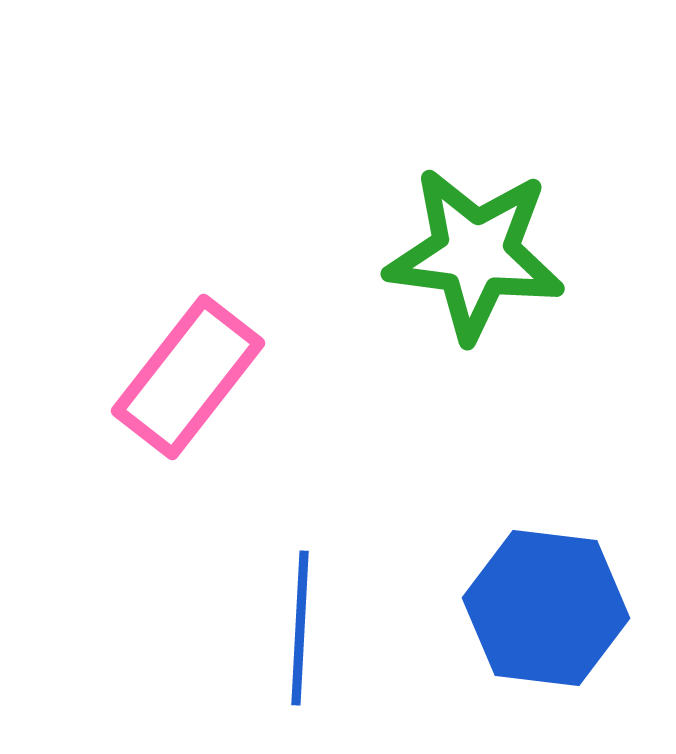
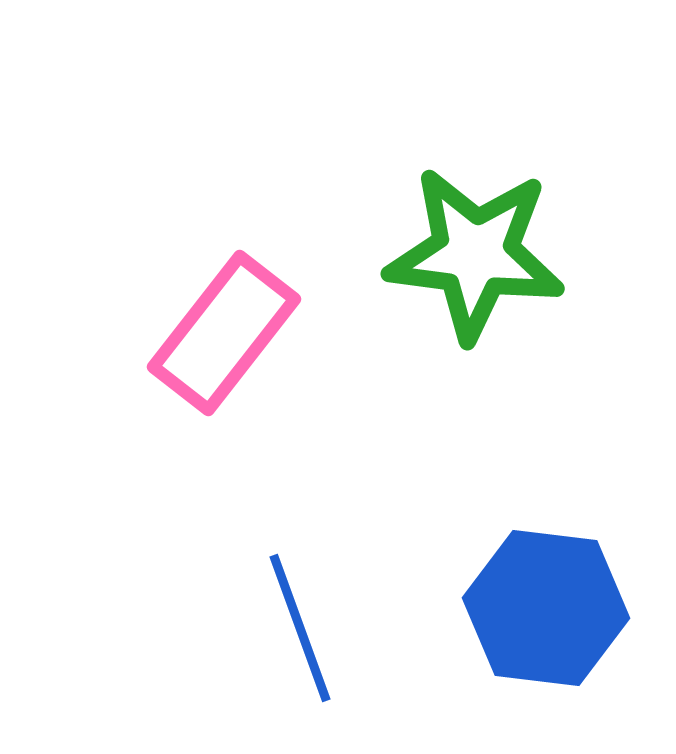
pink rectangle: moved 36 px right, 44 px up
blue line: rotated 23 degrees counterclockwise
